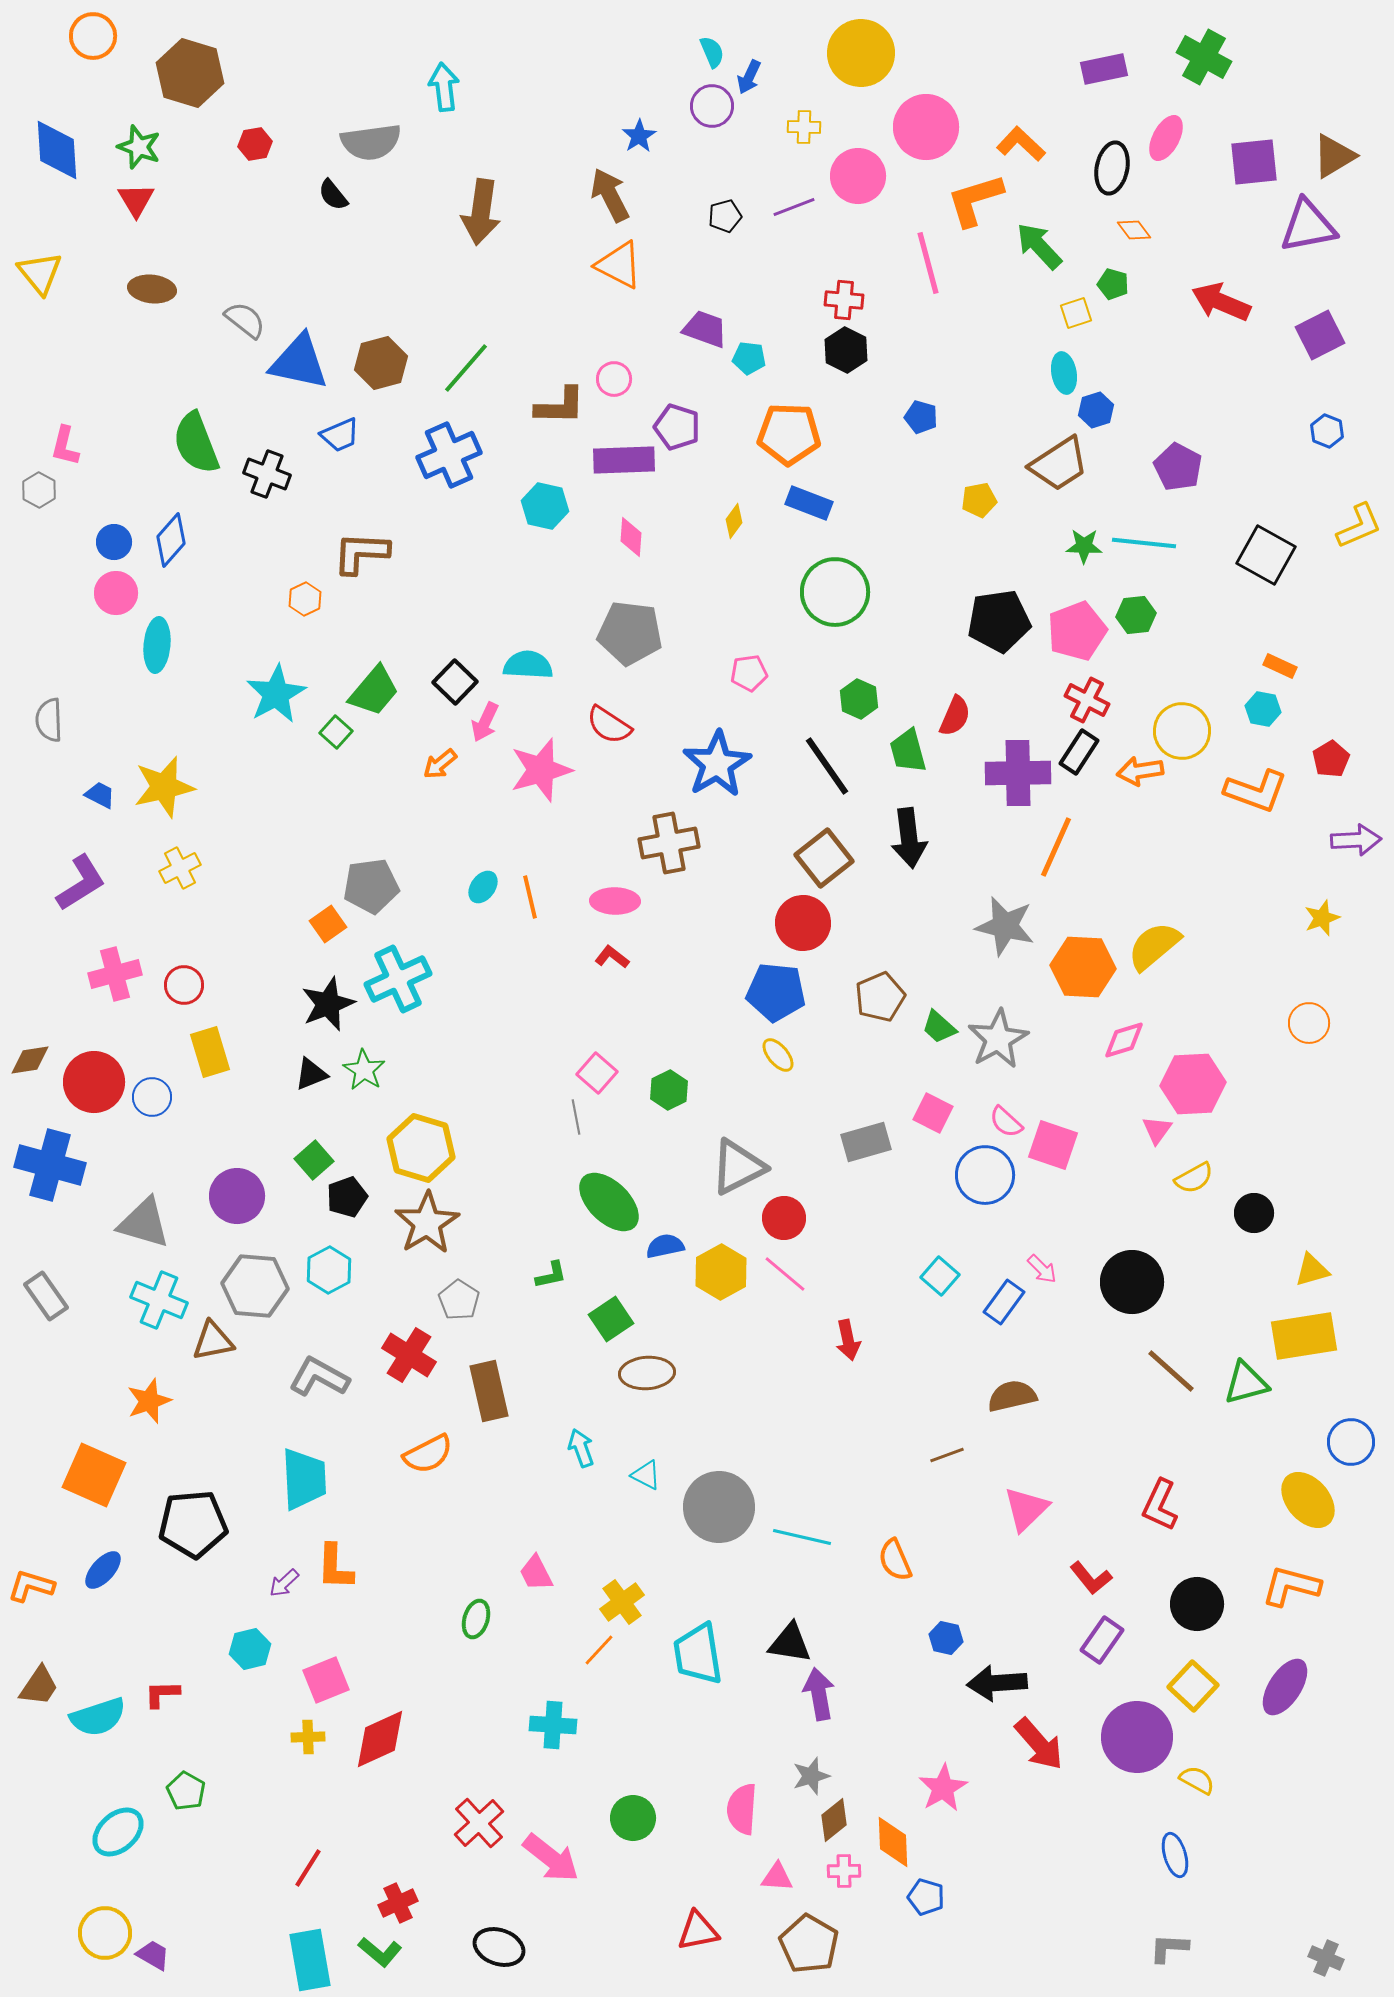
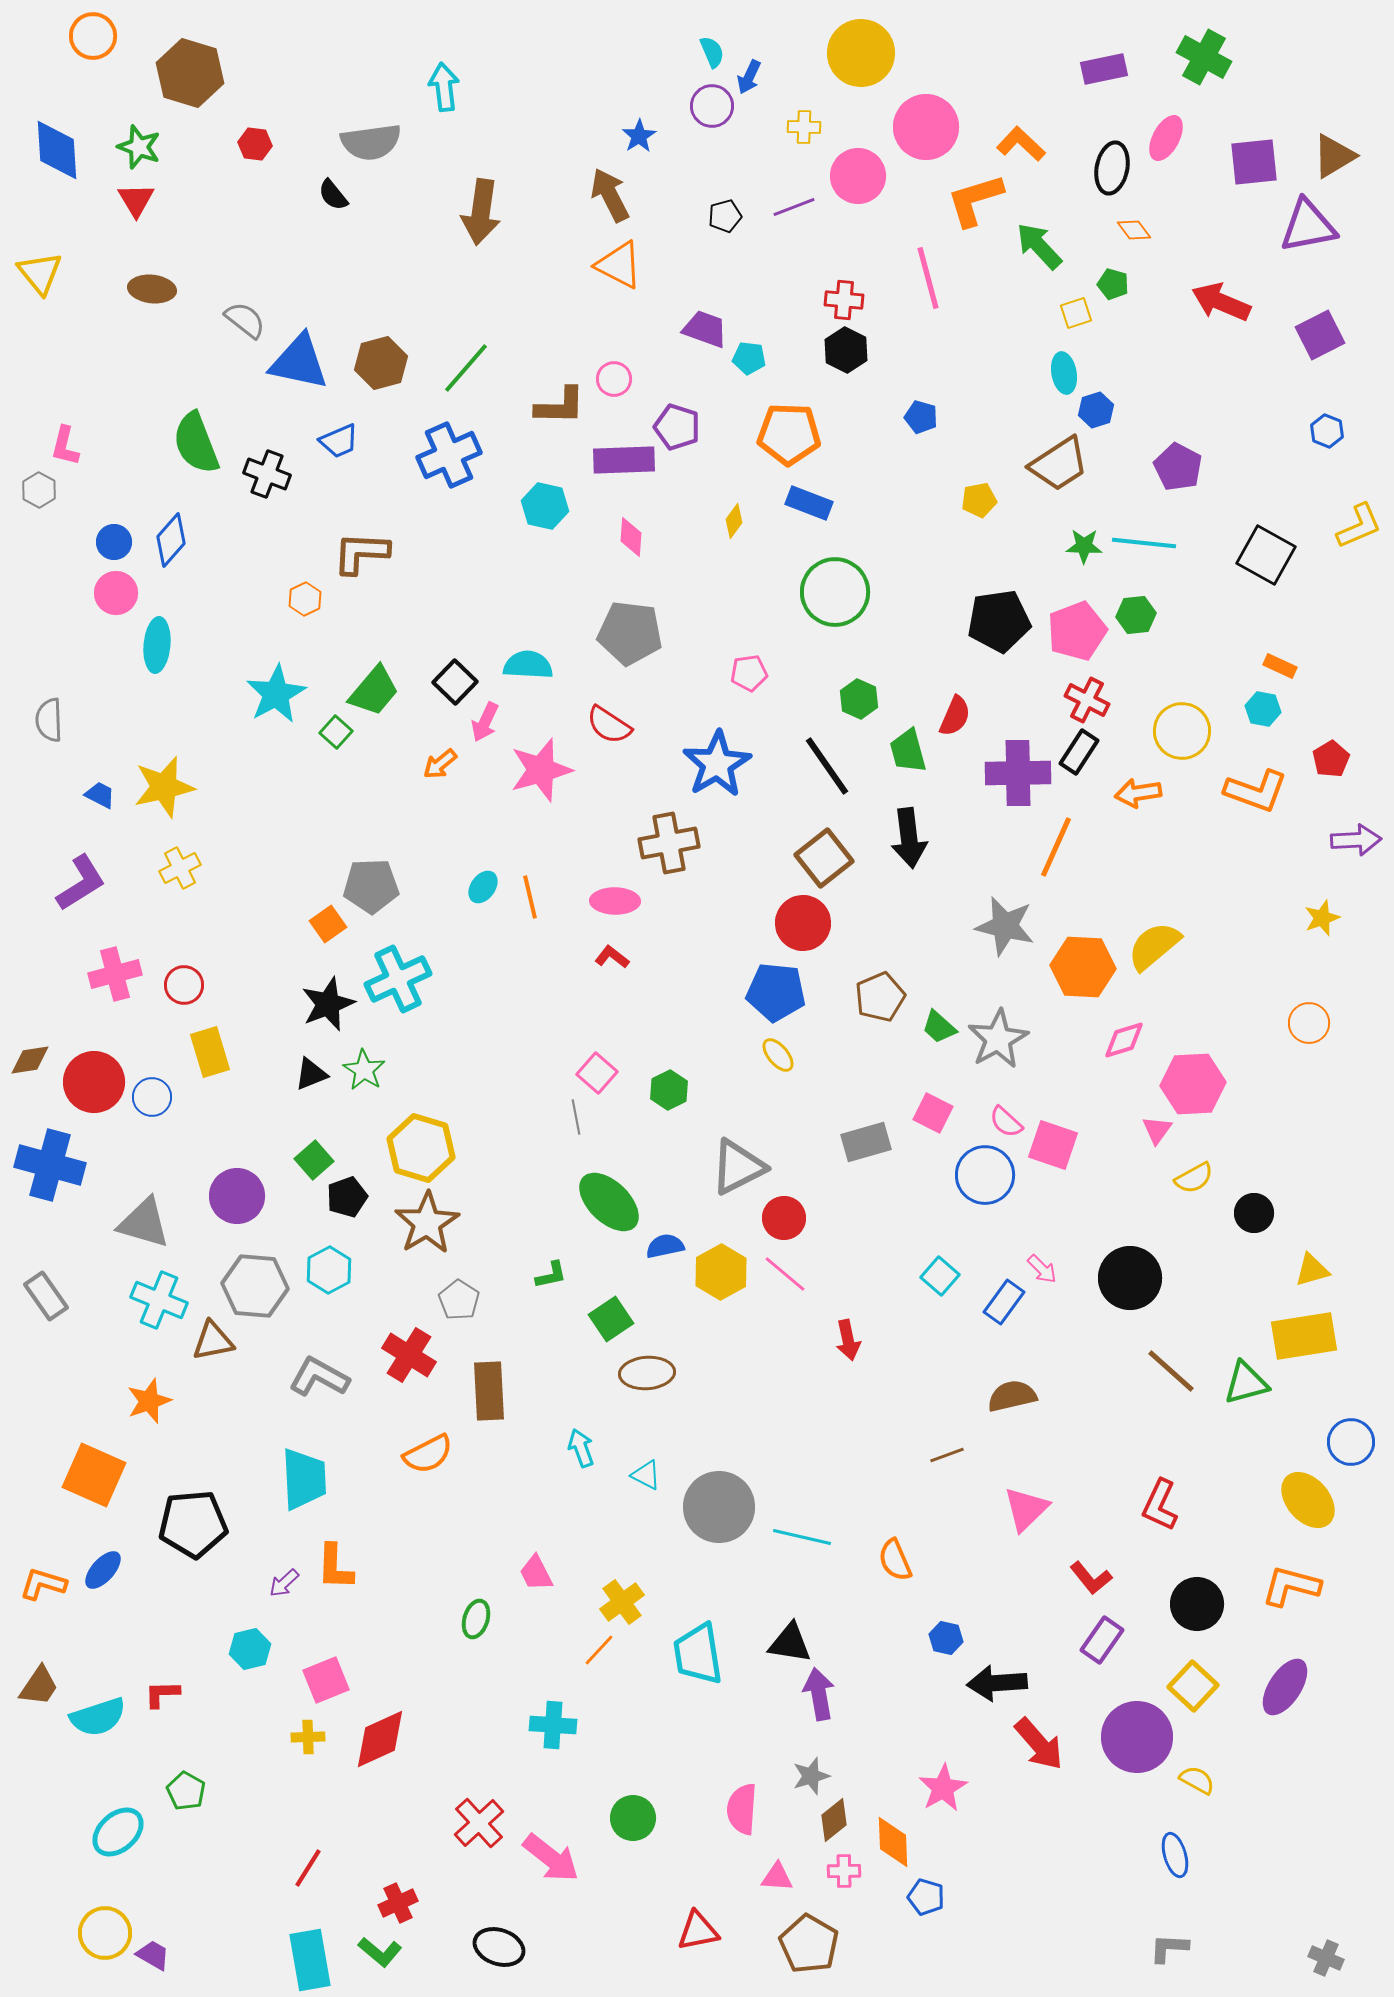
red hexagon at (255, 144): rotated 16 degrees clockwise
pink line at (928, 263): moved 15 px down
blue trapezoid at (340, 435): moved 1 px left, 6 px down
orange arrow at (1140, 771): moved 2 px left, 22 px down
gray pentagon at (371, 886): rotated 6 degrees clockwise
black circle at (1132, 1282): moved 2 px left, 4 px up
brown rectangle at (489, 1391): rotated 10 degrees clockwise
orange L-shape at (31, 1586): moved 12 px right, 2 px up
